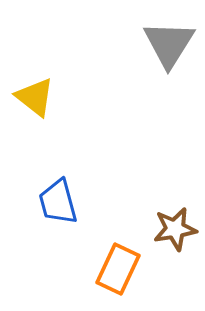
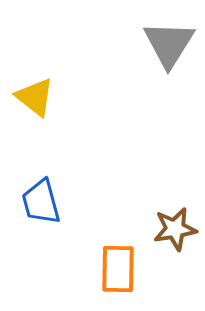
blue trapezoid: moved 17 px left
orange rectangle: rotated 24 degrees counterclockwise
